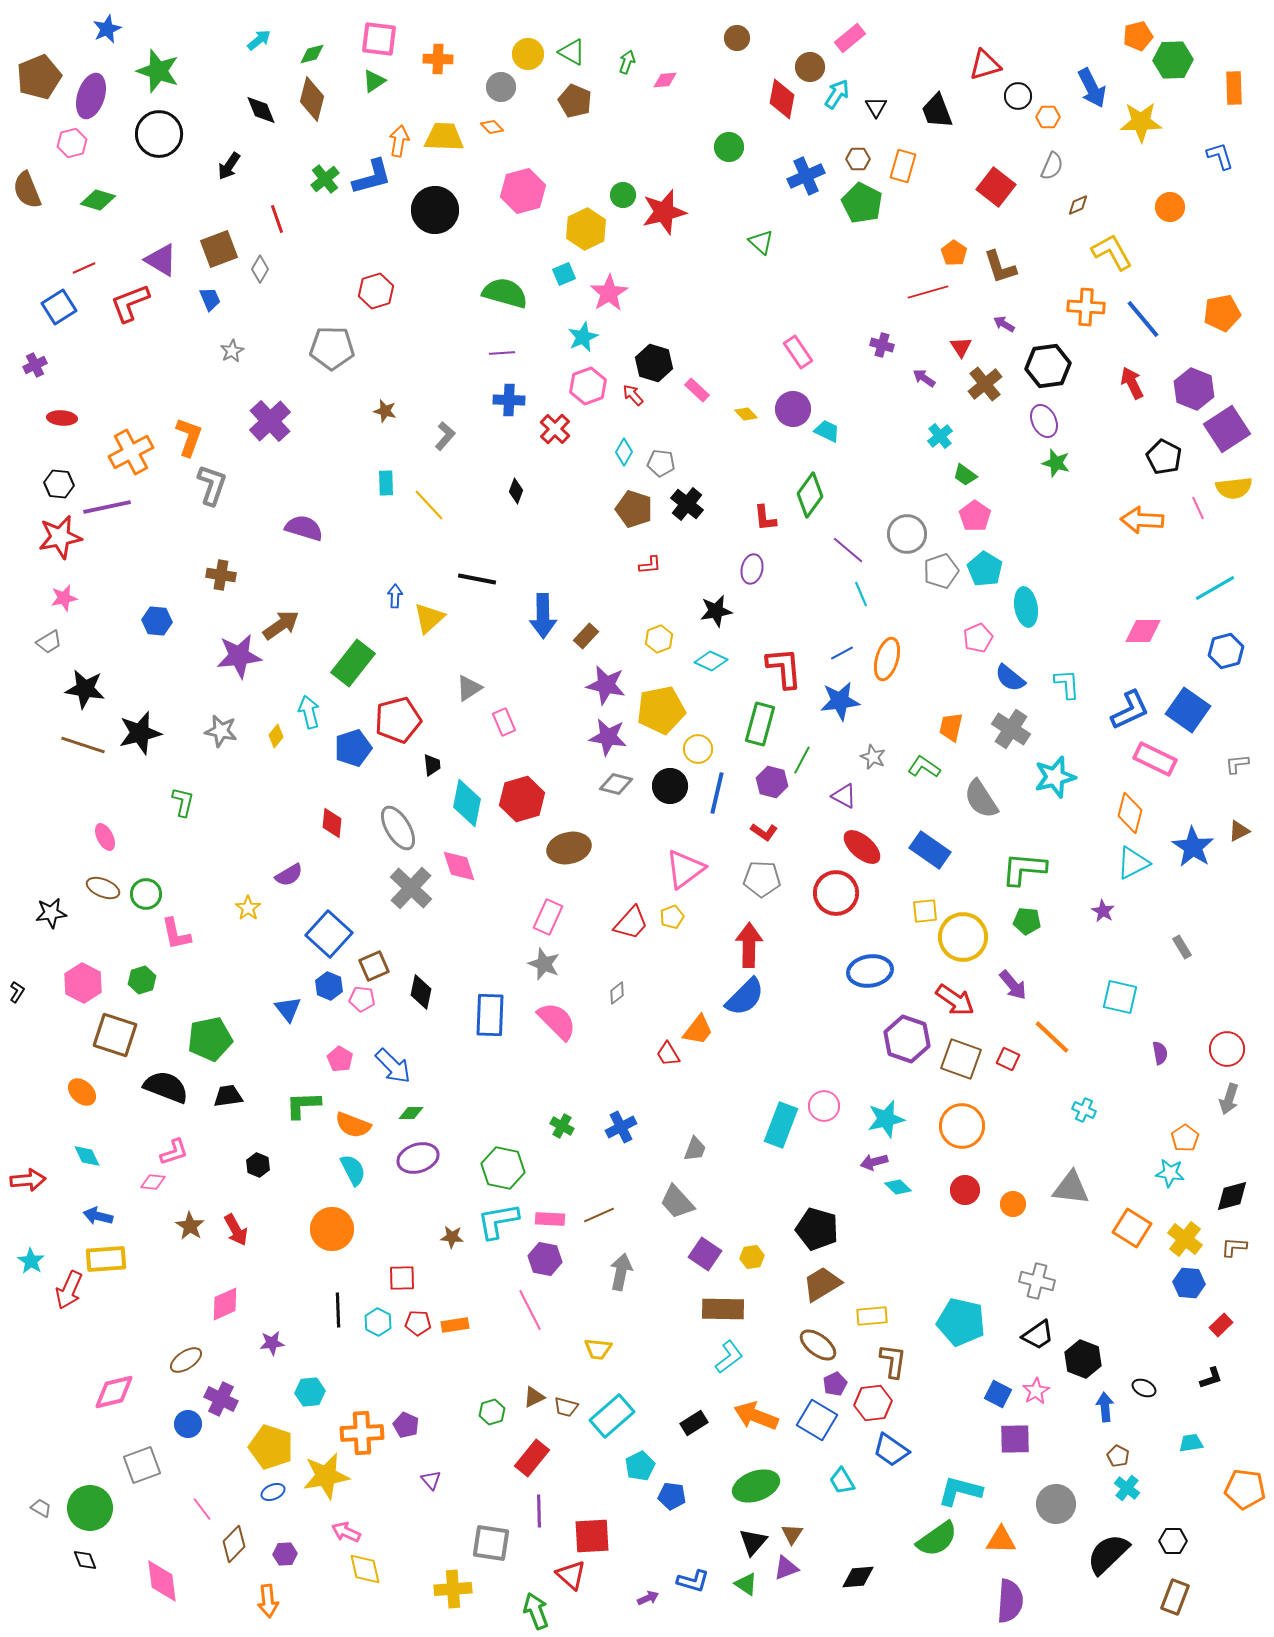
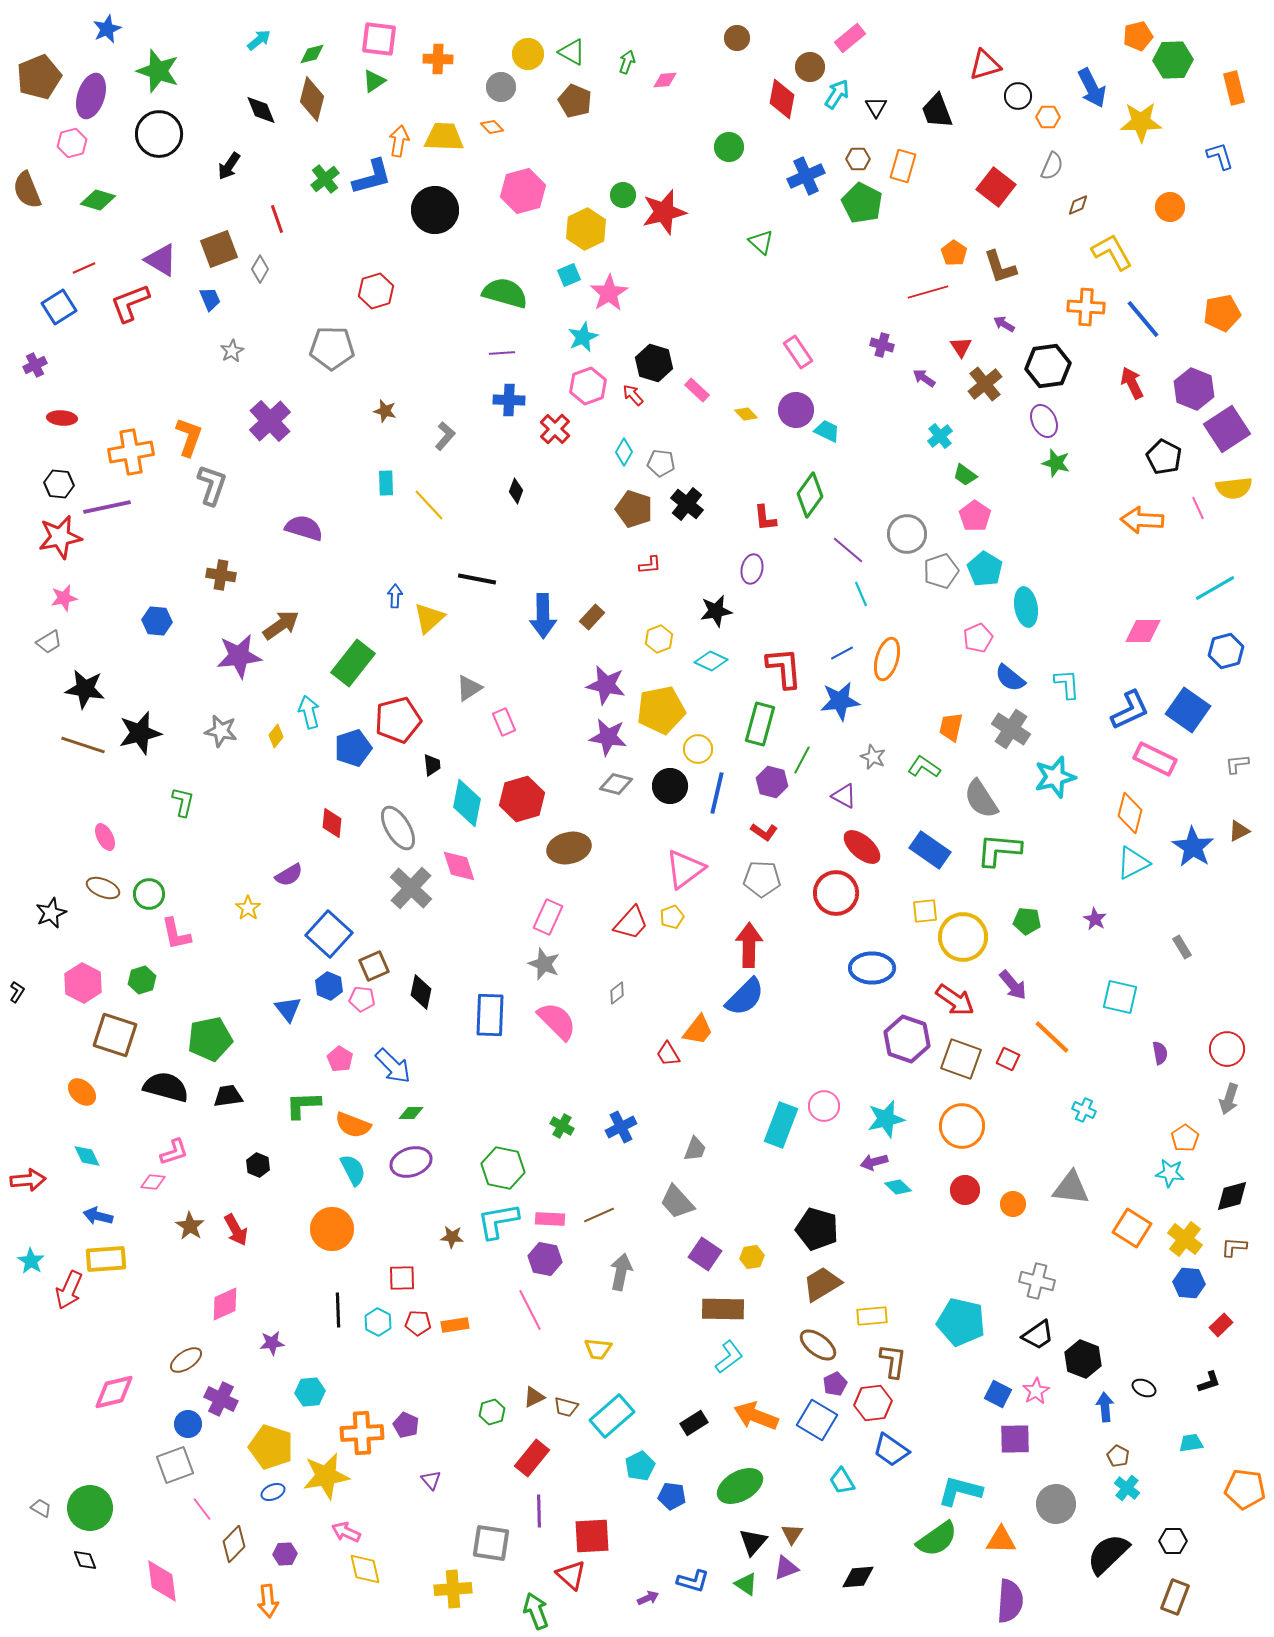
orange rectangle at (1234, 88): rotated 12 degrees counterclockwise
cyan square at (564, 274): moved 5 px right, 1 px down
purple circle at (793, 409): moved 3 px right, 1 px down
orange cross at (131, 452): rotated 18 degrees clockwise
brown rectangle at (586, 636): moved 6 px right, 19 px up
green L-shape at (1024, 869): moved 25 px left, 19 px up
green circle at (146, 894): moved 3 px right
purple star at (1103, 911): moved 8 px left, 8 px down
black star at (51, 913): rotated 16 degrees counterclockwise
blue ellipse at (870, 971): moved 2 px right, 3 px up; rotated 9 degrees clockwise
black semicircle at (166, 1087): rotated 6 degrees counterclockwise
purple ellipse at (418, 1158): moved 7 px left, 4 px down
black L-shape at (1211, 1378): moved 2 px left, 4 px down
gray square at (142, 1465): moved 33 px right
green ellipse at (756, 1486): moved 16 px left; rotated 9 degrees counterclockwise
